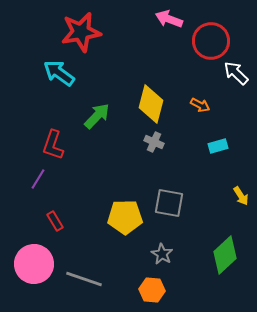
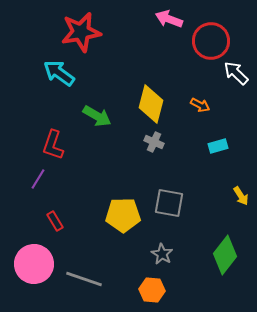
green arrow: rotated 76 degrees clockwise
yellow pentagon: moved 2 px left, 2 px up
green diamond: rotated 9 degrees counterclockwise
